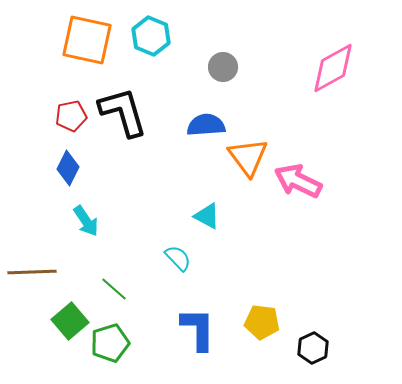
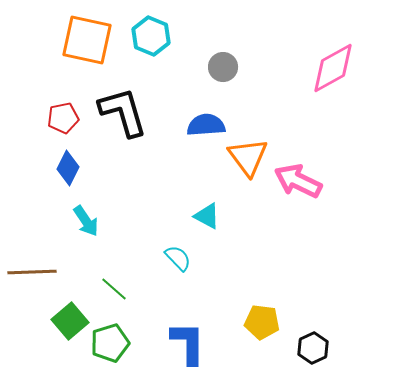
red pentagon: moved 8 px left, 2 px down
blue L-shape: moved 10 px left, 14 px down
